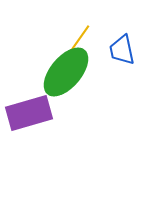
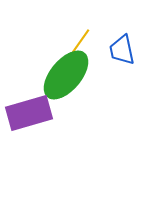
yellow line: moved 4 px down
green ellipse: moved 3 px down
